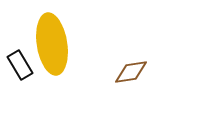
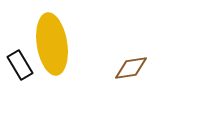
brown diamond: moved 4 px up
